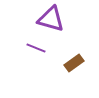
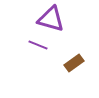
purple line: moved 2 px right, 3 px up
